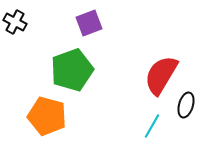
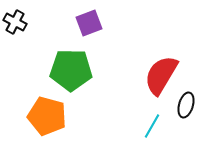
green pentagon: moved 1 px left; rotated 21 degrees clockwise
